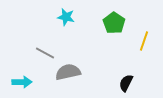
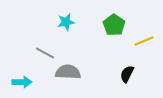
cyan star: moved 5 px down; rotated 24 degrees counterclockwise
green pentagon: moved 2 px down
yellow line: rotated 48 degrees clockwise
gray semicircle: rotated 15 degrees clockwise
black semicircle: moved 1 px right, 9 px up
